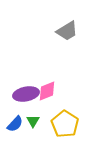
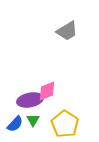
purple ellipse: moved 4 px right, 6 px down
green triangle: moved 1 px up
